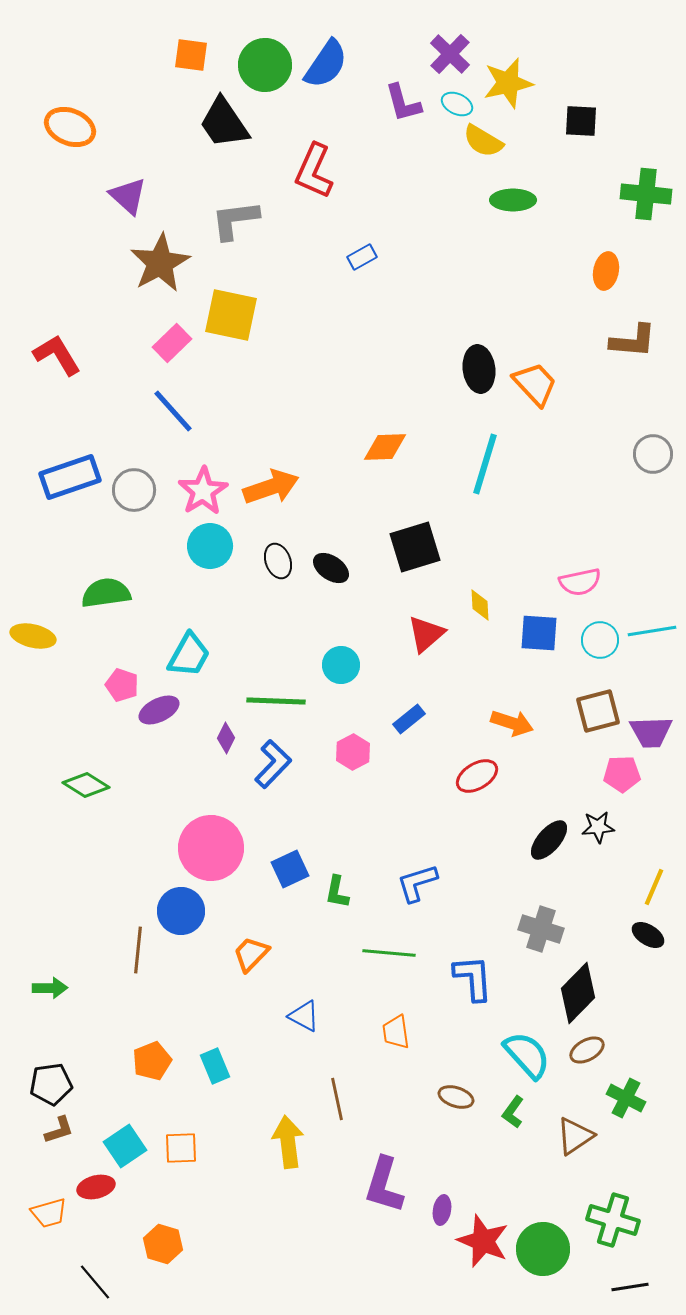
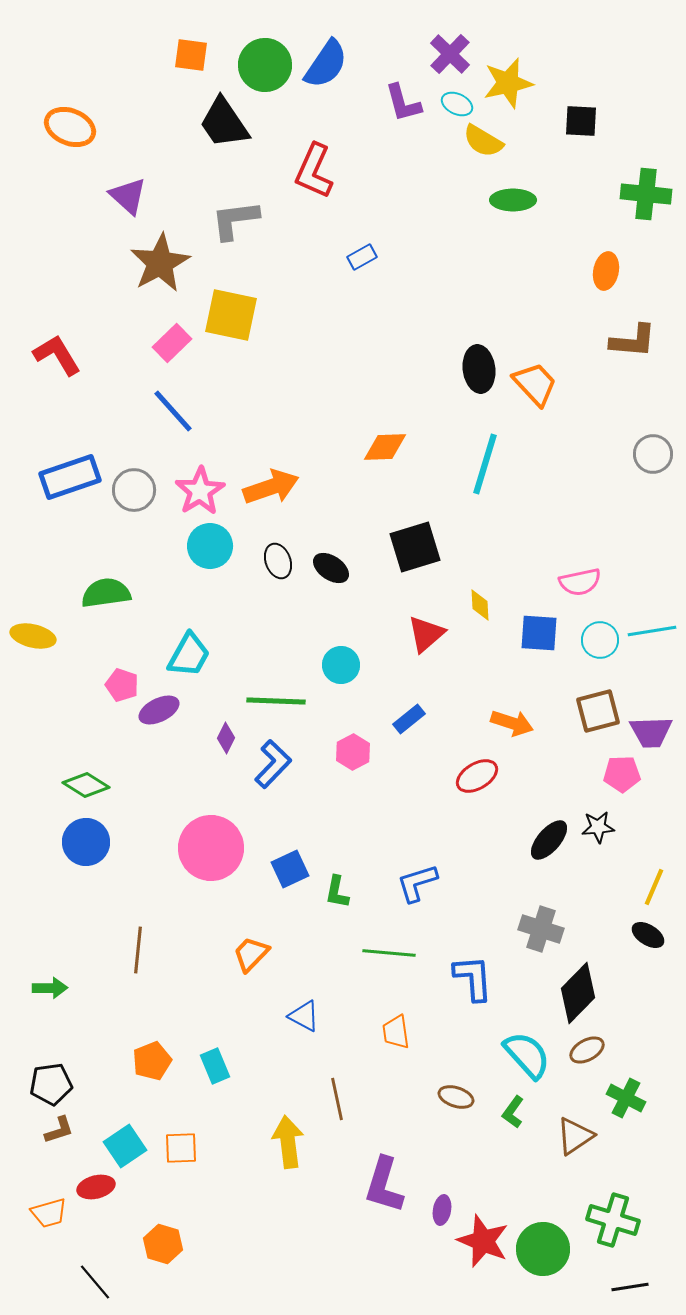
pink star at (203, 491): moved 3 px left
blue circle at (181, 911): moved 95 px left, 69 px up
